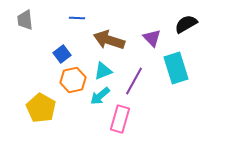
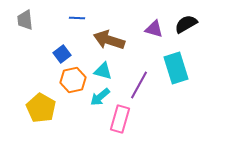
purple triangle: moved 2 px right, 9 px up; rotated 30 degrees counterclockwise
cyan triangle: rotated 36 degrees clockwise
purple line: moved 5 px right, 4 px down
cyan arrow: moved 1 px down
